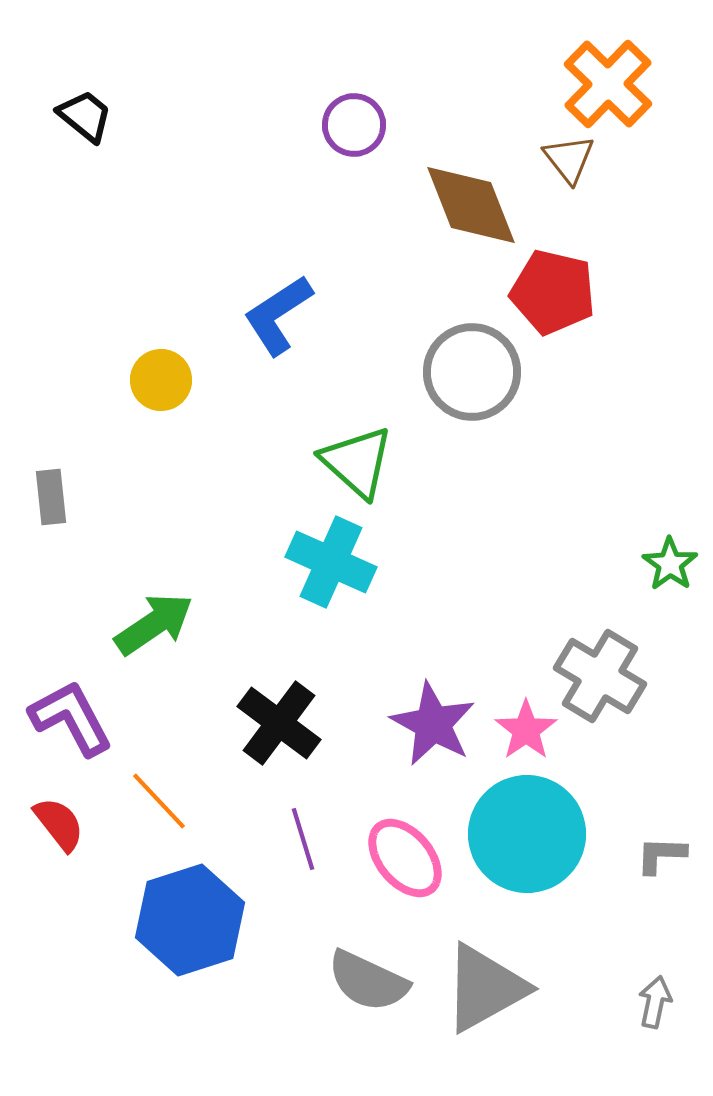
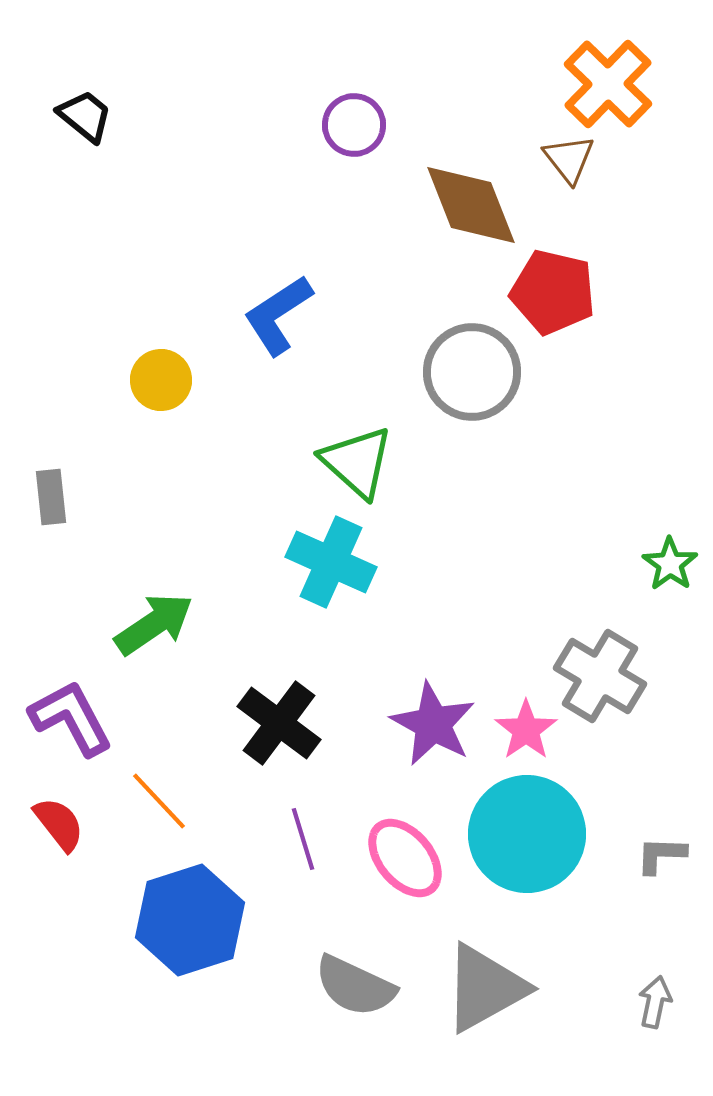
gray semicircle: moved 13 px left, 5 px down
